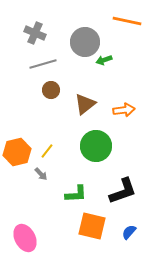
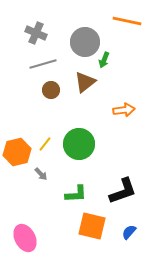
gray cross: moved 1 px right
green arrow: rotated 49 degrees counterclockwise
brown triangle: moved 22 px up
green circle: moved 17 px left, 2 px up
yellow line: moved 2 px left, 7 px up
